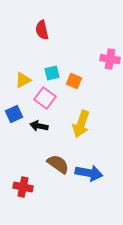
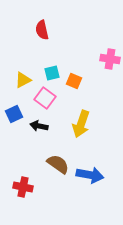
blue arrow: moved 1 px right, 2 px down
